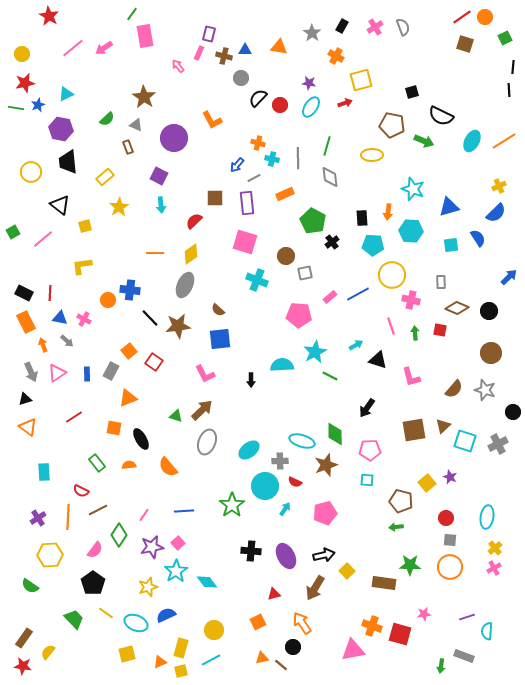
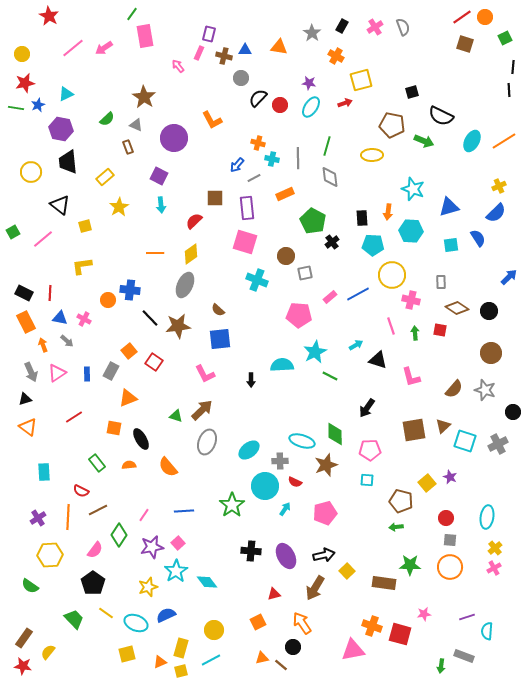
purple rectangle at (247, 203): moved 5 px down
brown diamond at (457, 308): rotated 10 degrees clockwise
